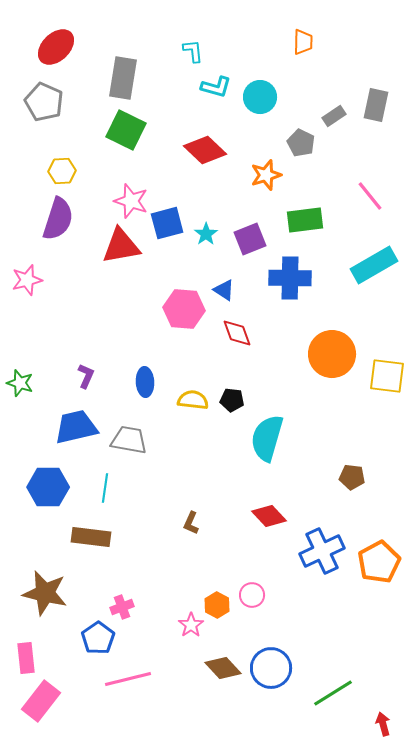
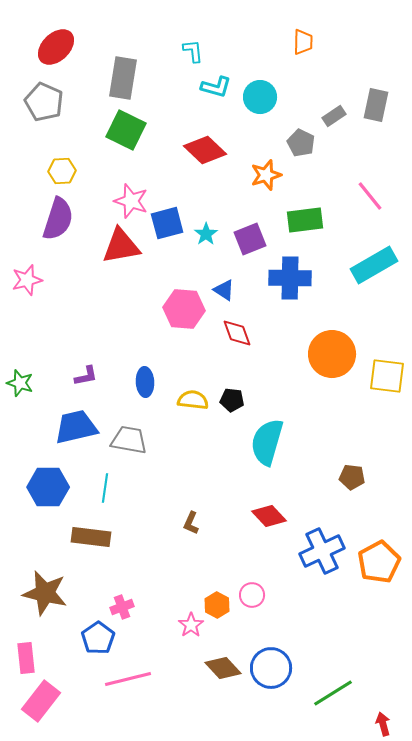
purple L-shape at (86, 376): rotated 55 degrees clockwise
cyan semicircle at (267, 438): moved 4 px down
